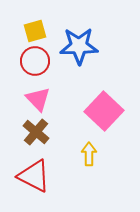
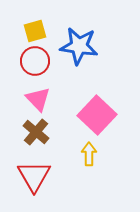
blue star: rotated 9 degrees clockwise
pink square: moved 7 px left, 4 px down
red triangle: rotated 33 degrees clockwise
